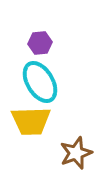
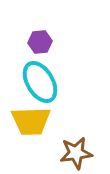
purple hexagon: moved 1 px up
brown star: rotated 12 degrees clockwise
